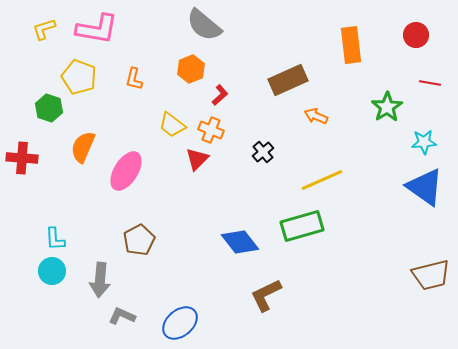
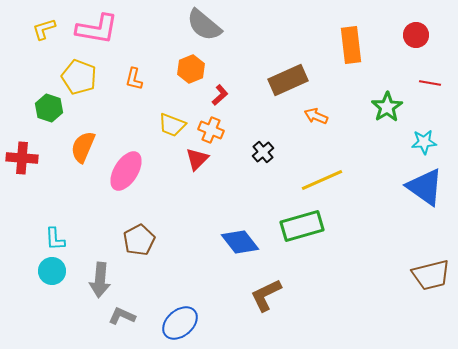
yellow trapezoid: rotated 16 degrees counterclockwise
